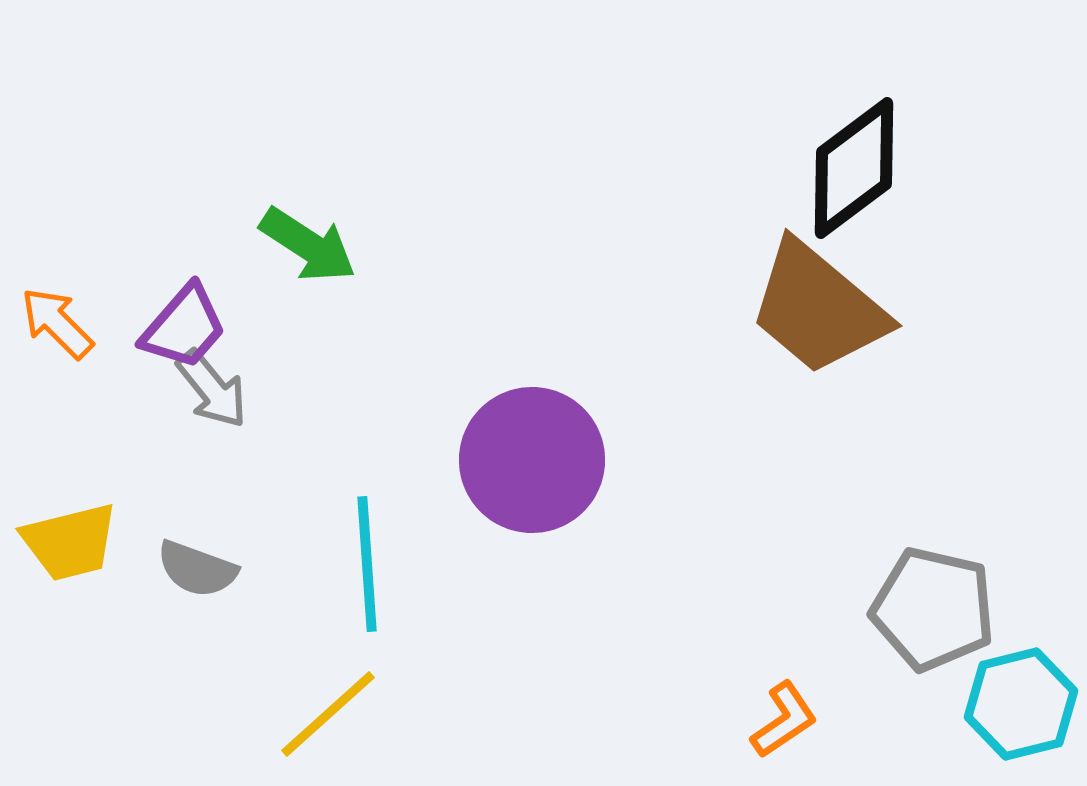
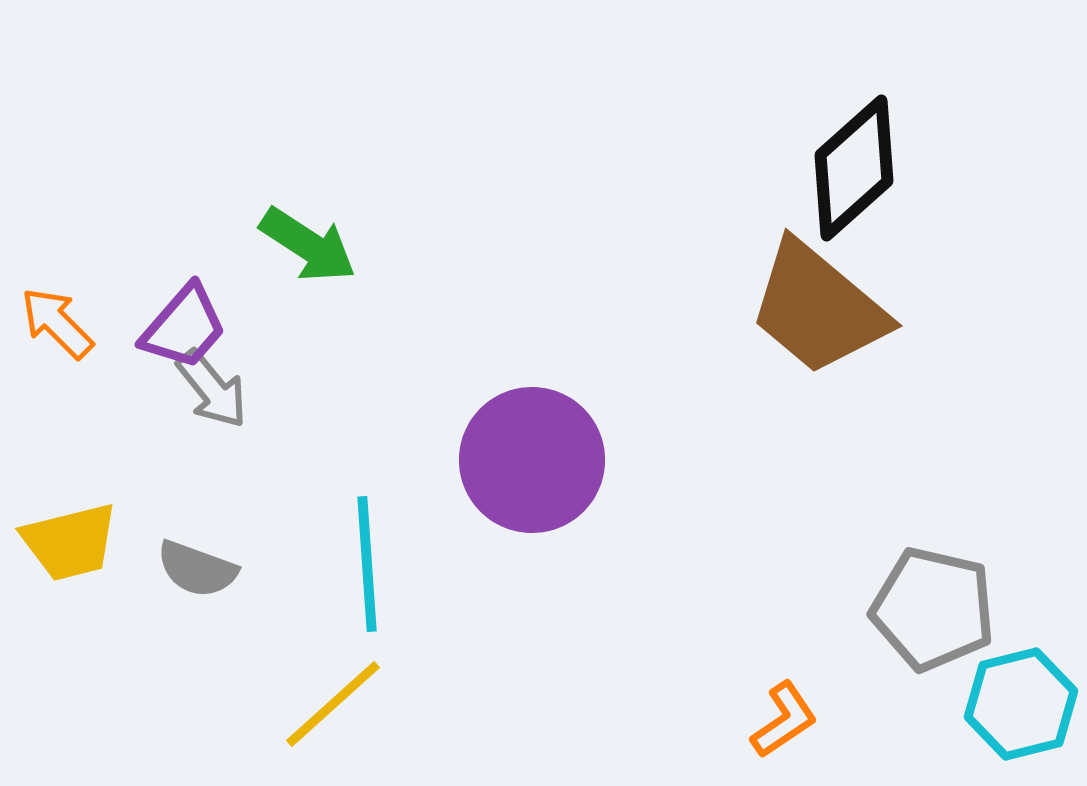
black diamond: rotated 5 degrees counterclockwise
yellow line: moved 5 px right, 10 px up
